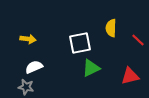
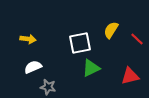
yellow semicircle: moved 2 px down; rotated 30 degrees clockwise
red line: moved 1 px left, 1 px up
white semicircle: moved 1 px left
gray star: moved 22 px right
